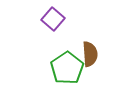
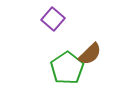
brown semicircle: rotated 50 degrees clockwise
